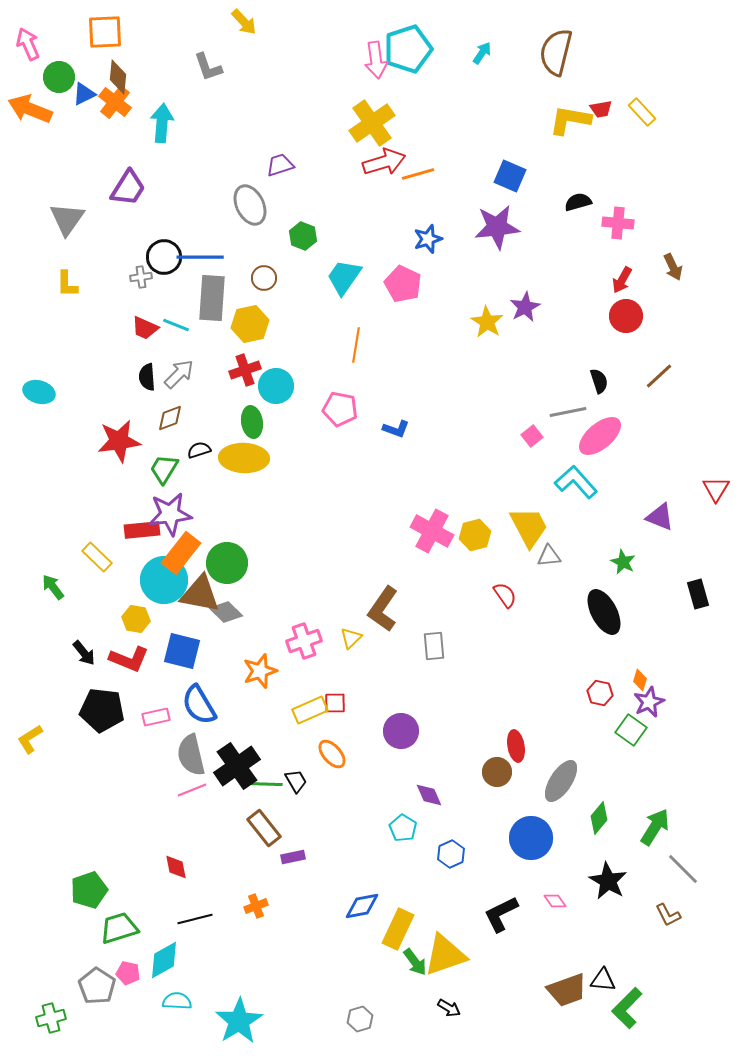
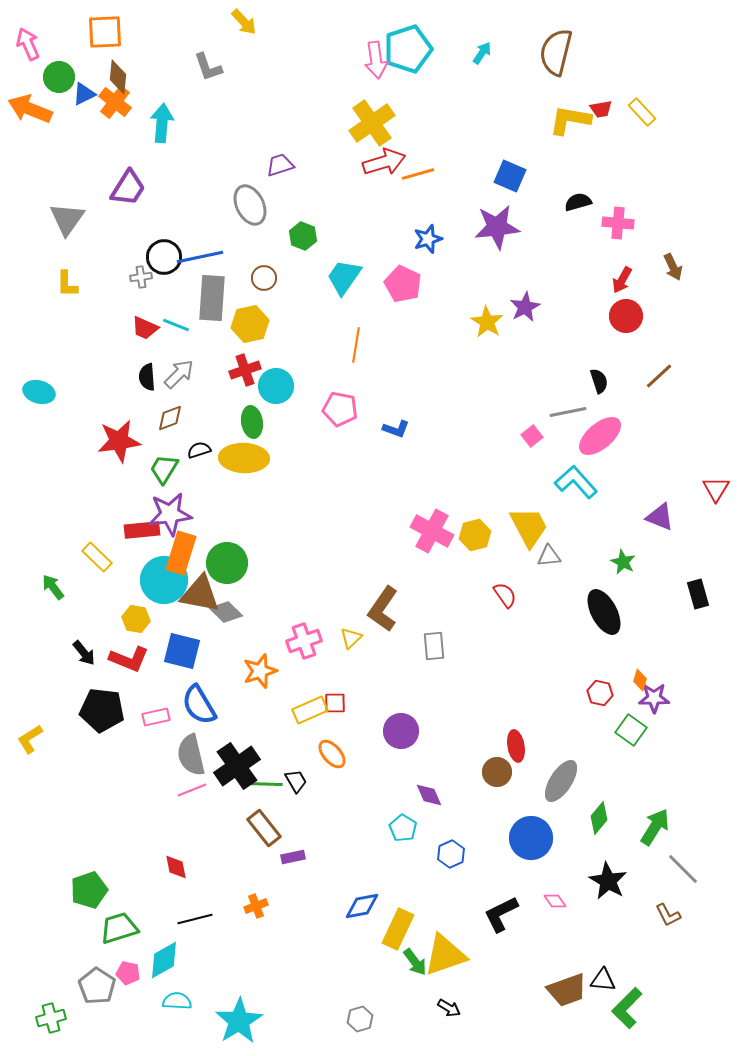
blue line at (200, 257): rotated 12 degrees counterclockwise
orange rectangle at (181, 553): rotated 21 degrees counterclockwise
purple star at (649, 702): moved 5 px right, 4 px up; rotated 24 degrees clockwise
